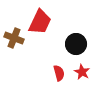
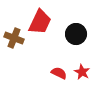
black circle: moved 10 px up
red semicircle: rotated 49 degrees counterclockwise
